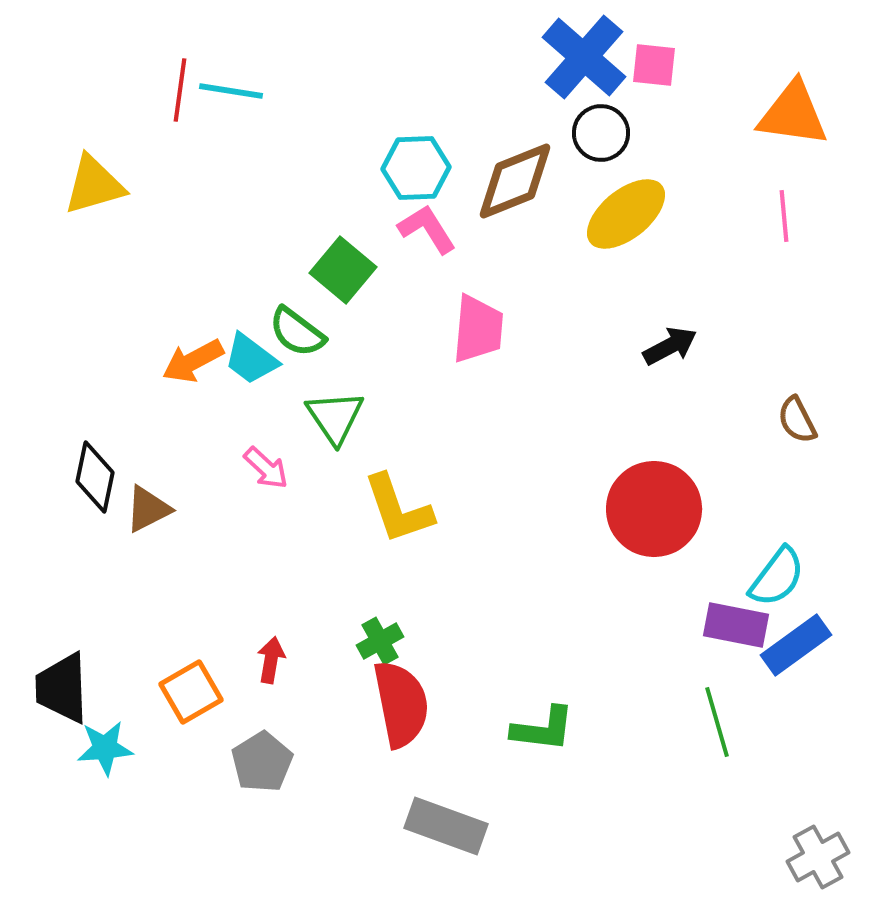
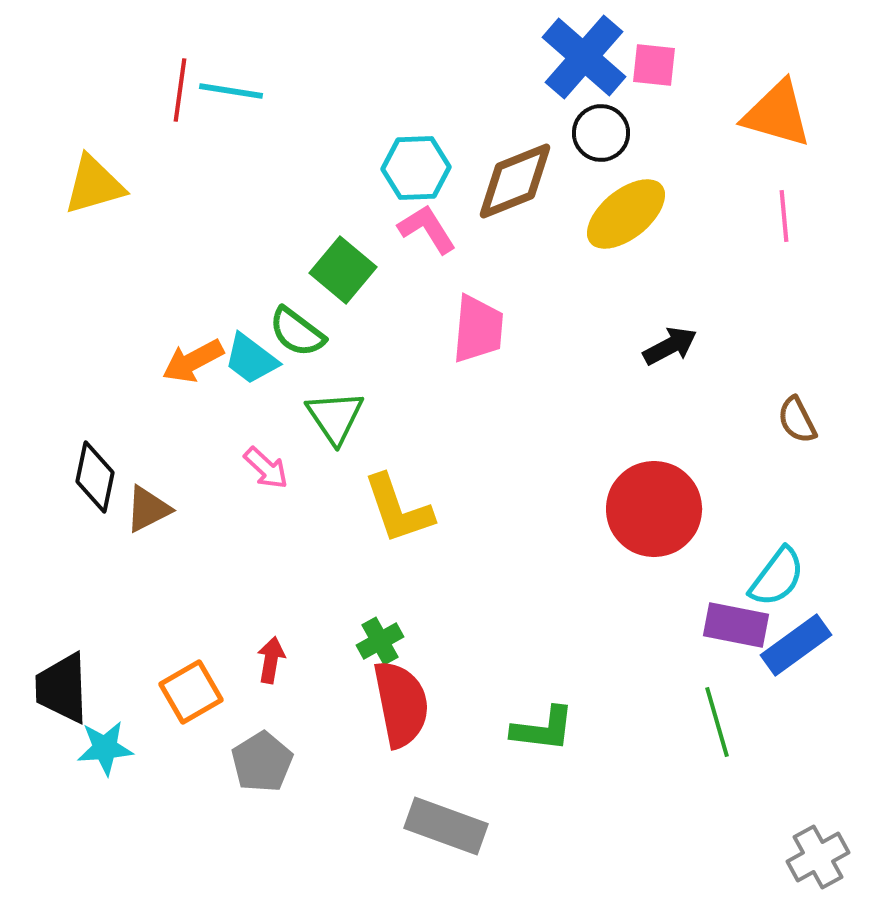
orange triangle: moved 16 px left; rotated 8 degrees clockwise
